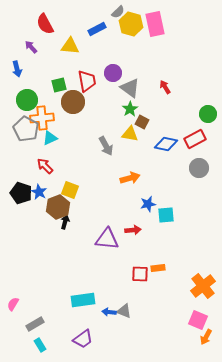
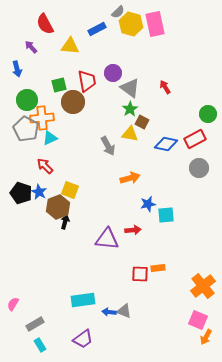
gray arrow at (106, 146): moved 2 px right
